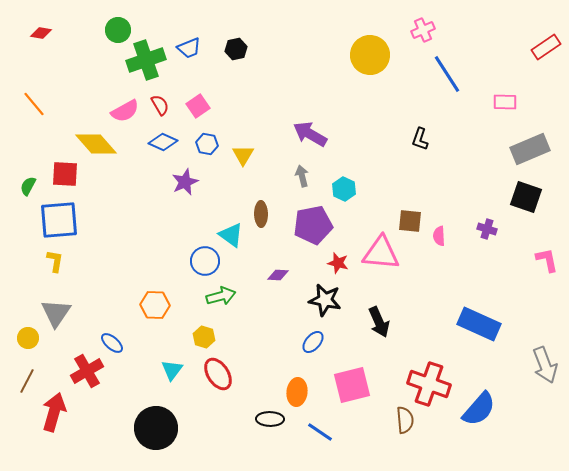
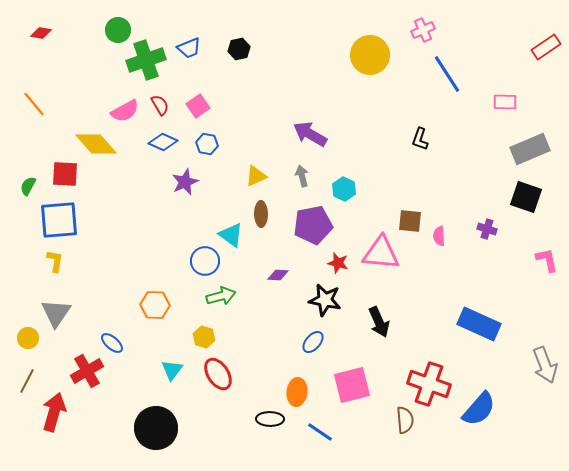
black hexagon at (236, 49): moved 3 px right
yellow triangle at (243, 155): moved 13 px right, 21 px down; rotated 35 degrees clockwise
